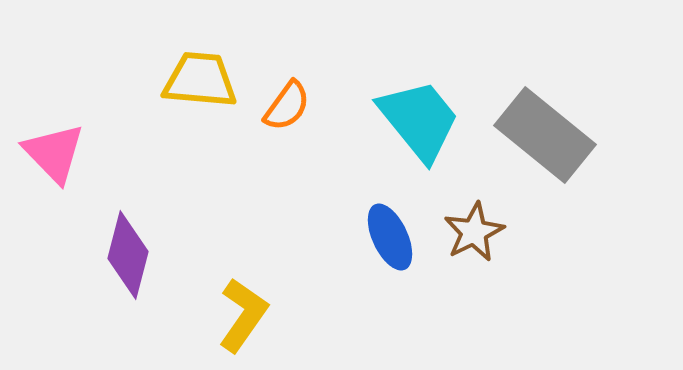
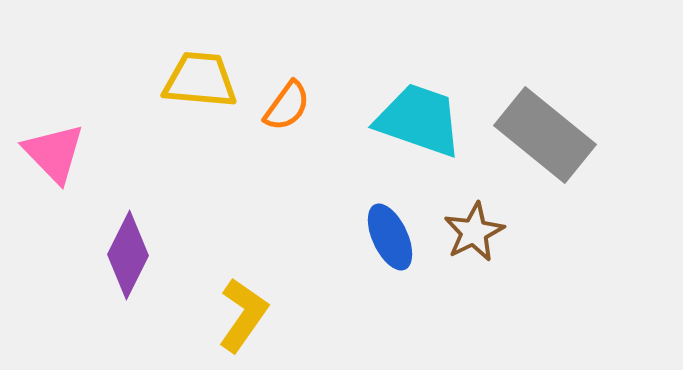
cyan trapezoid: rotated 32 degrees counterclockwise
purple diamond: rotated 12 degrees clockwise
